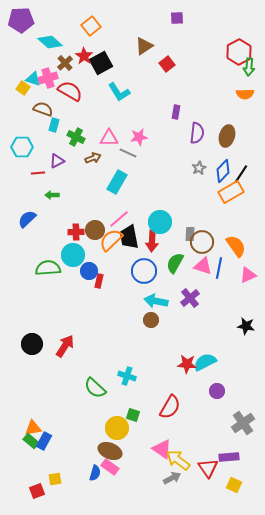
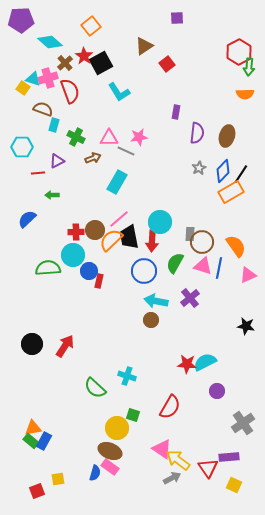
red semicircle at (70, 91): rotated 40 degrees clockwise
gray line at (128, 153): moved 2 px left, 2 px up
yellow square at (55, 479): moved 3 px right
